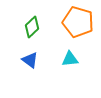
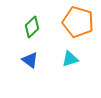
cyan triangle: rotated 12 degrees counterclockwise
